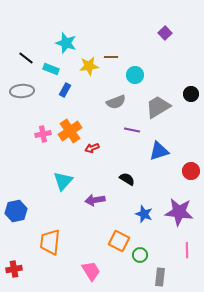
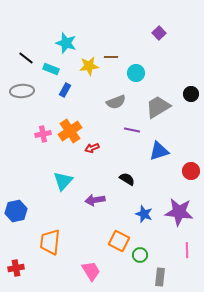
purple square: moved 6 px left
cyan circle: moved 1 px right, 2 px up
red cross: moved 2 px right, 1 px up
